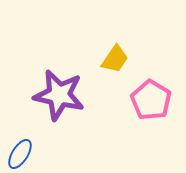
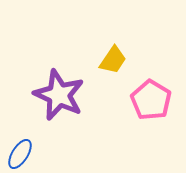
yellow trapezoid: moved 2 px left, 1 px down
purple star: rotated 12 degrees clockwise
